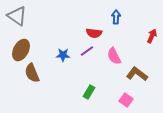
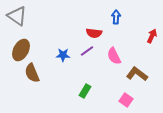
green rectangle: moved 4 px left, 1 px up
